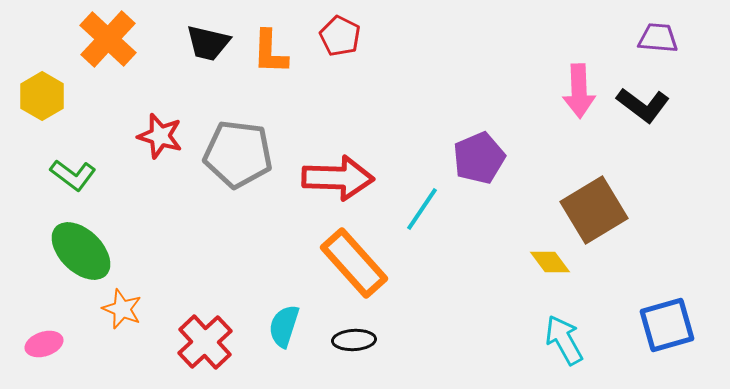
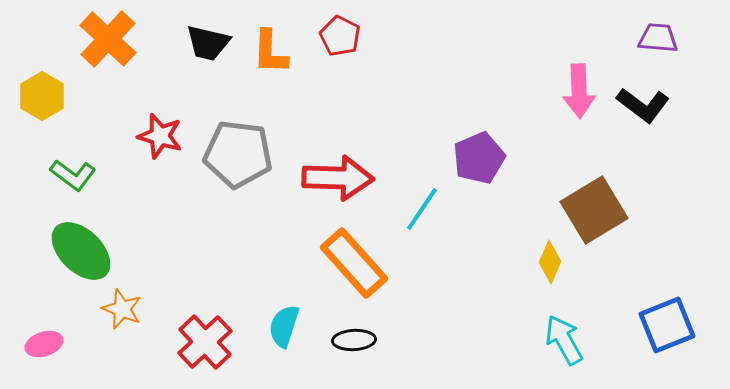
yellow diamond: rotated 60 degrees clockwise
blue square: rotated 6 degrees counterclockwise
